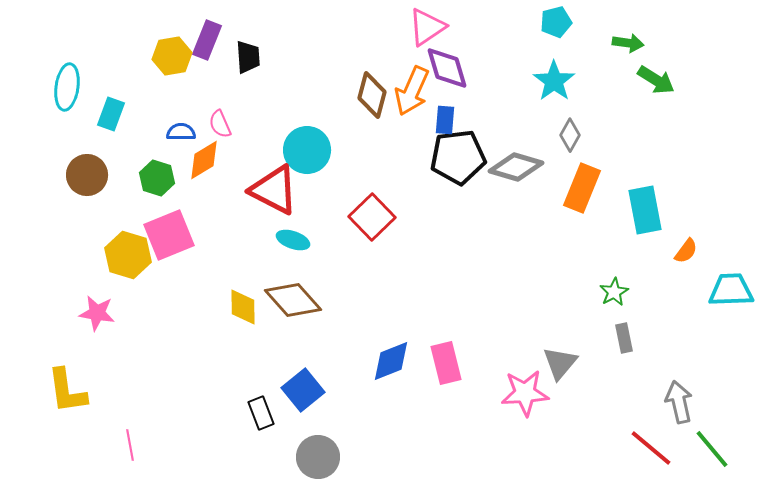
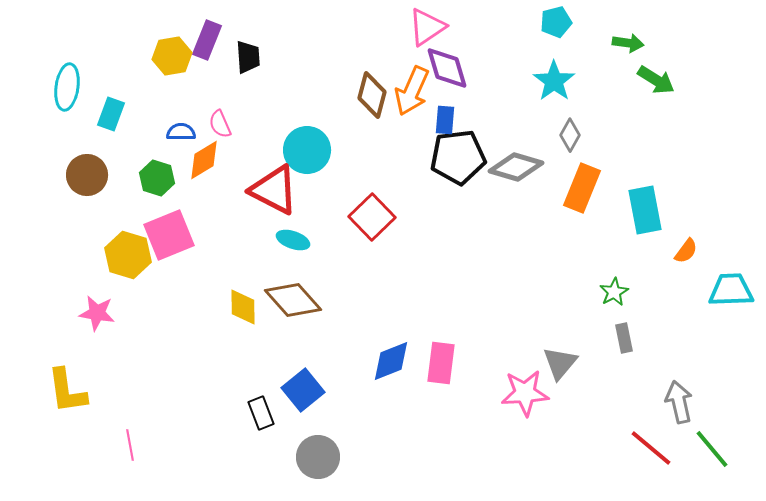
pink rectangle at (446, 363): moved 5 px left; rotated 21 degrees clockwise
